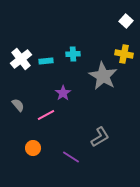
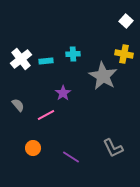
gray L-shape: moved 13 px right, 11 px down; rotated 95 degrees clockwise
